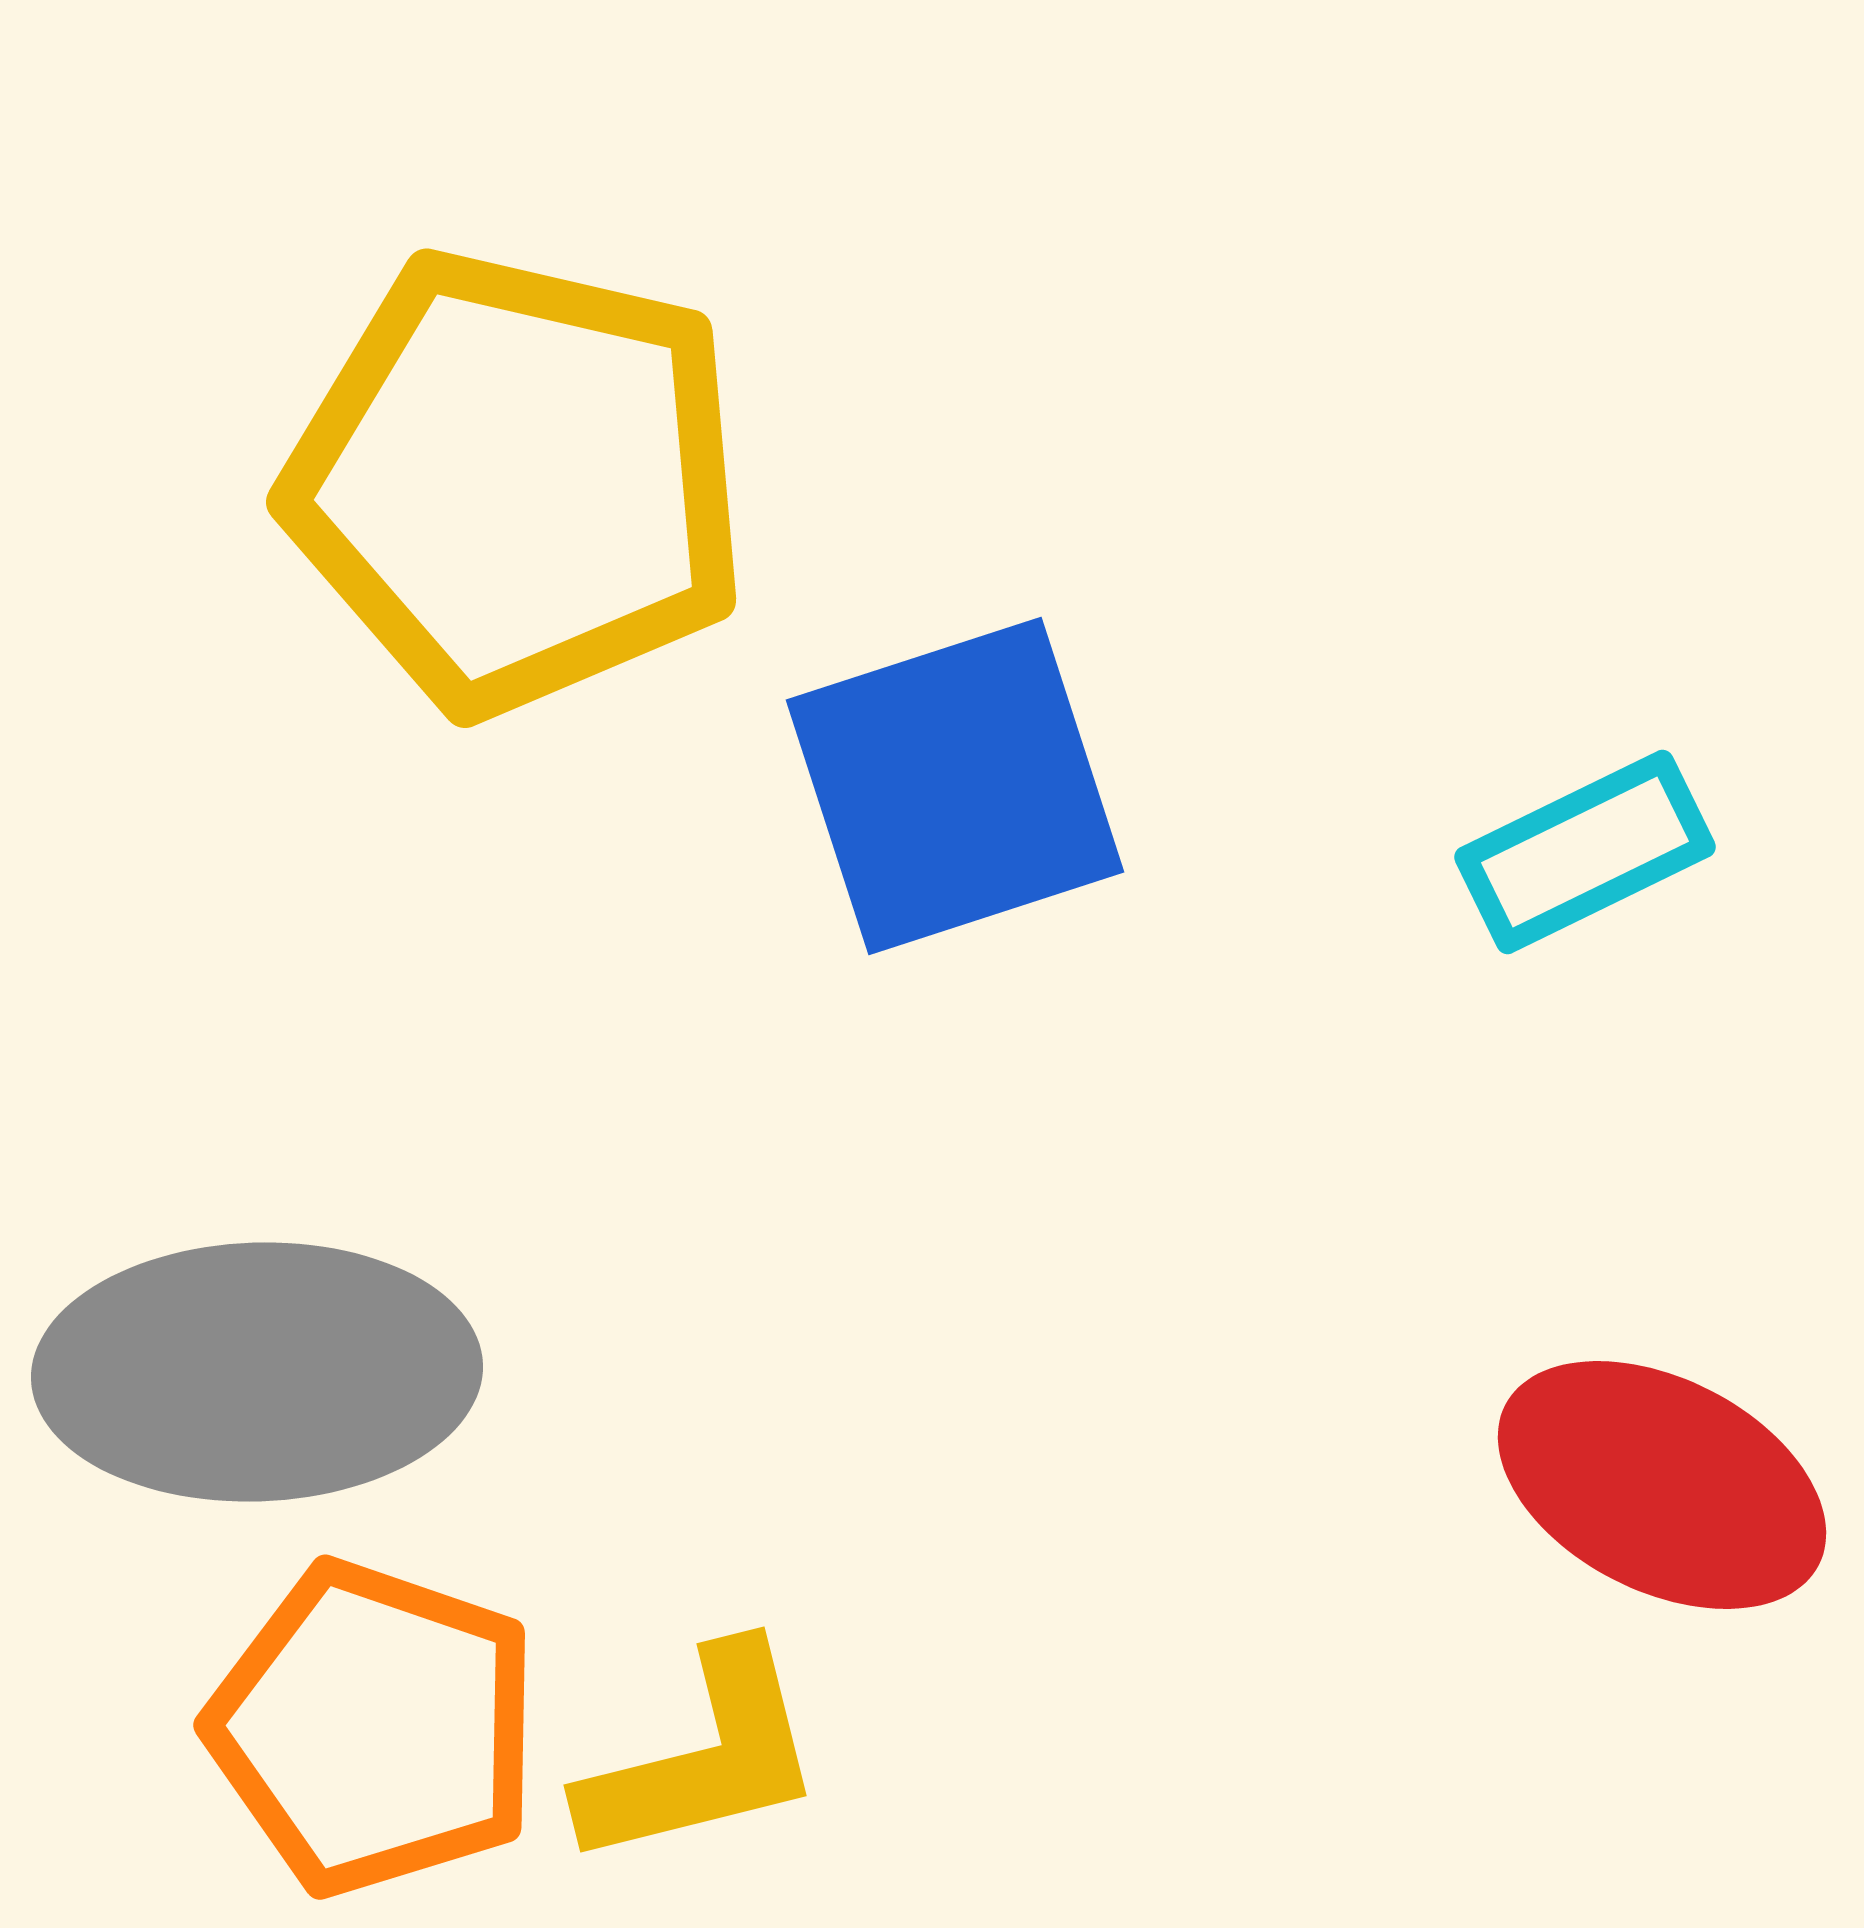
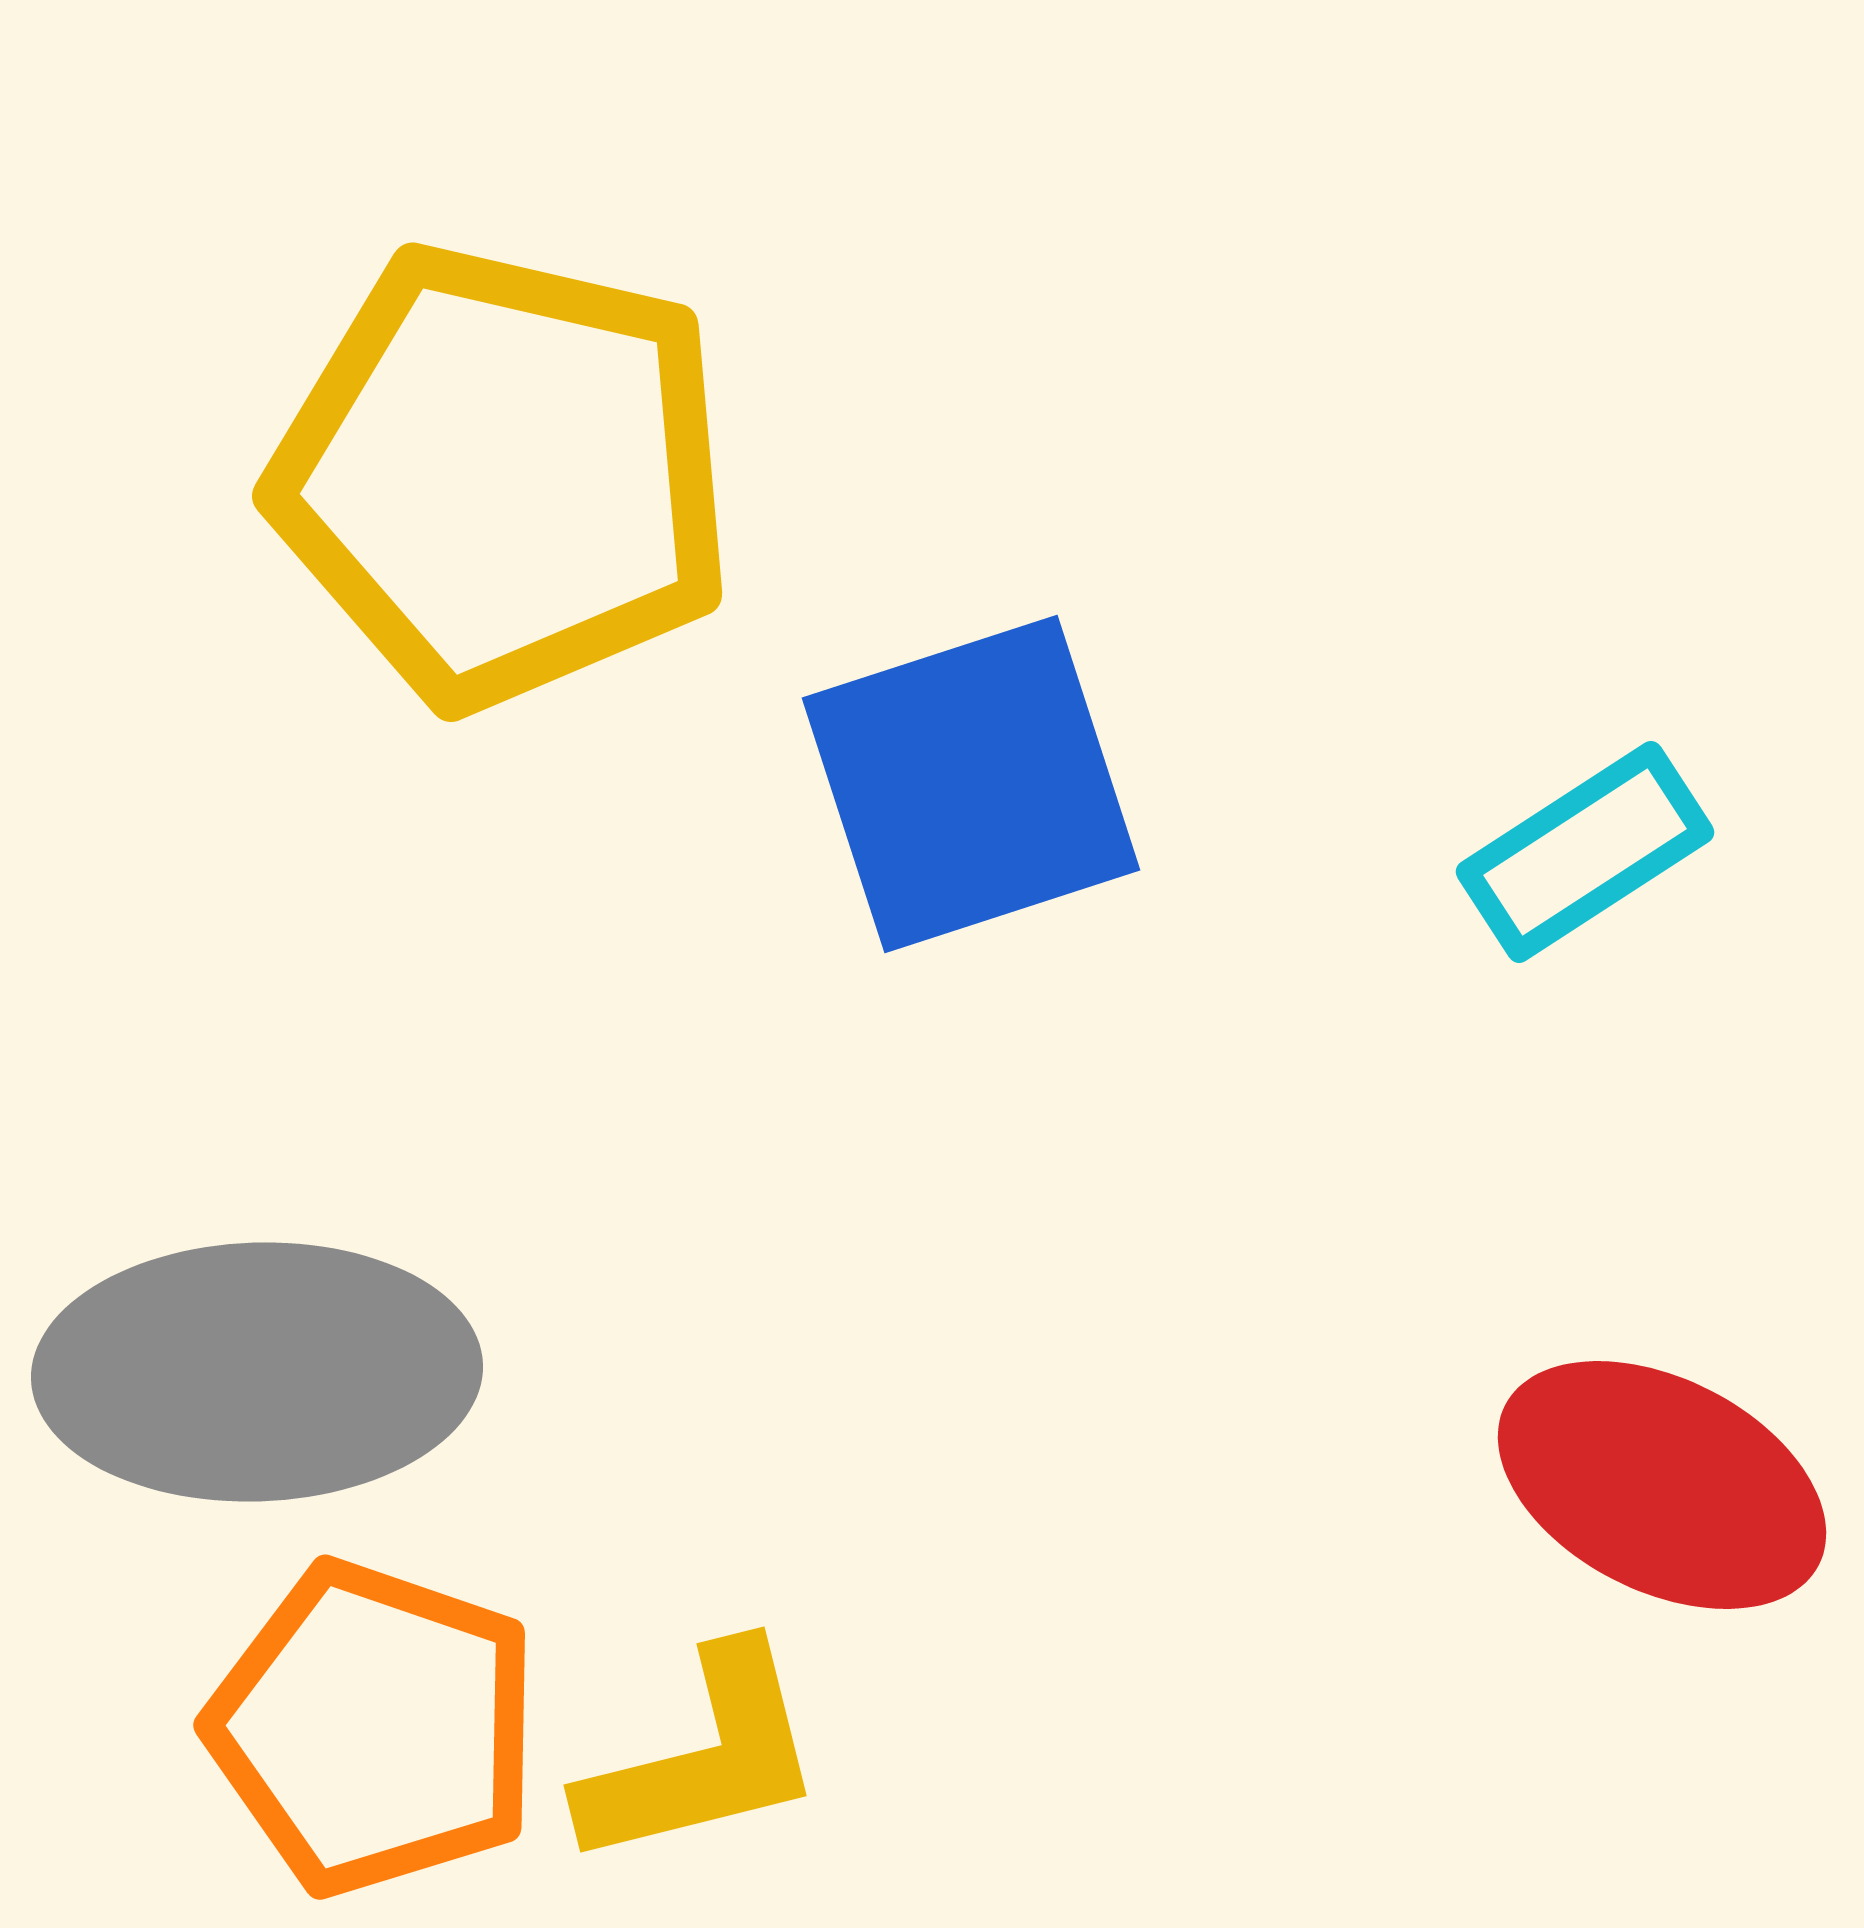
yellow pentagon: moved 14 px left, 6 px up
blue square: moved 16 px right, 2 px up
cyan rectangle: rotated 7 degrees counterclockwise
